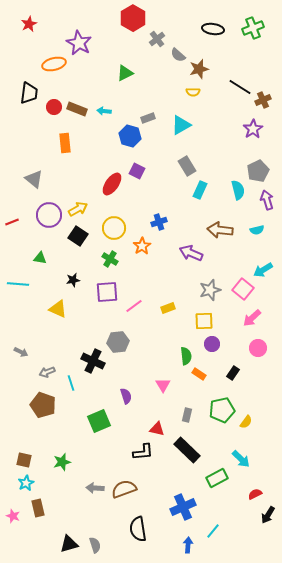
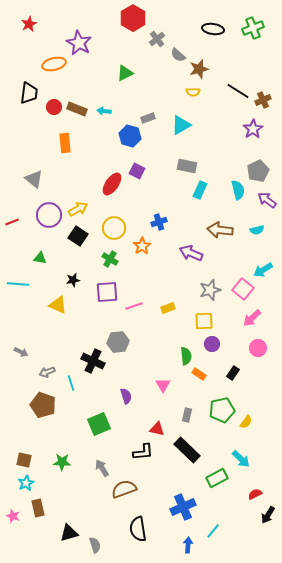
black line at (240, 87): moved 2 px left, 4 px down
gray rectangle at (187, 166): rotated 48 degrees counterclockwise
purple arrow at (267, 200): rotated 36 degrees counterclockwise
pink line at (134, 306): rotated 18 degrees clockwise
yellow triangle at (58, 309): moved 4 px up
green square at (99, 421): moved 3 px down
green star at (62, 462): rotated 18 degrees clockwise
gray arrow at (95, 488): moved 7 px right, 20 px up; rotated 54 degrees clockwise
black triangle at (69, 544): moved 11 px up
